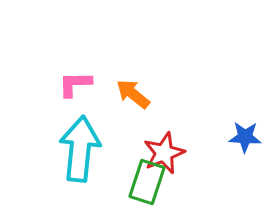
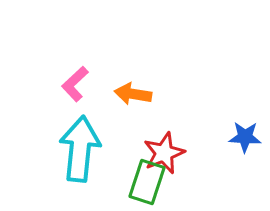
pink L-shape: rotated 42 degrees counterclockwise
orange arrow: rotated 30 degrees counterclockwise
